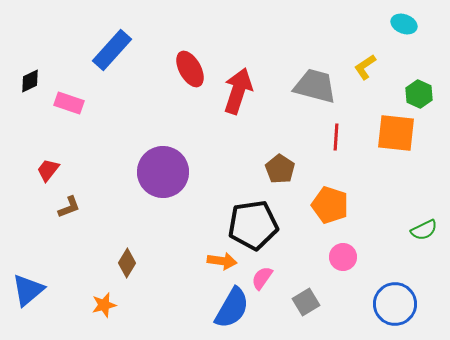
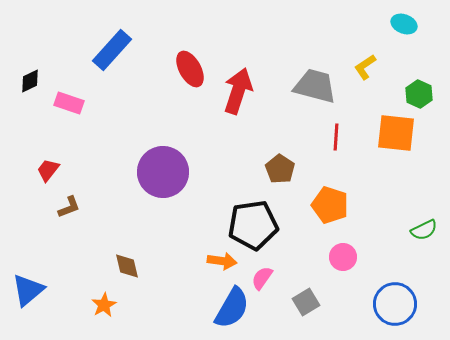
brown diamond: moved 3 px down; rotated 44 degrees counterclockwise
orange star: rotated 15 degrees counterclockwise
